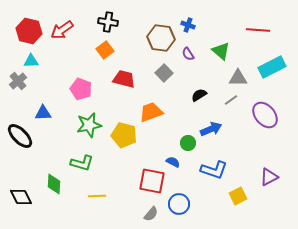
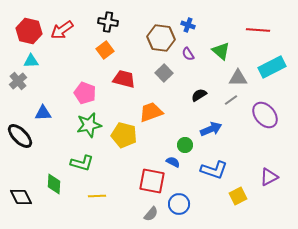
pink pentagon: moved 4 px right, 4 px down
green circle: moved 3 px left, 2 px down
